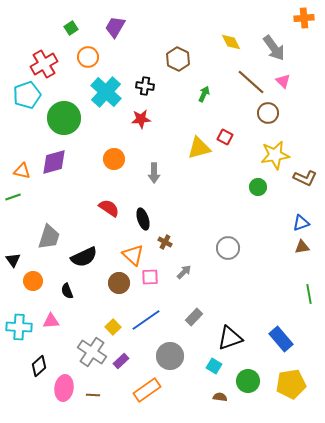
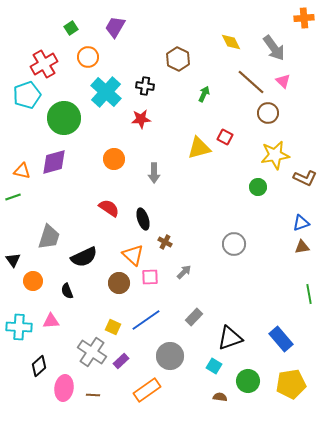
gray circle at (228, 248): moved 6 px right, 4 px up
yellow square at (113, 327): rotated 21 degrees counterclockwise
